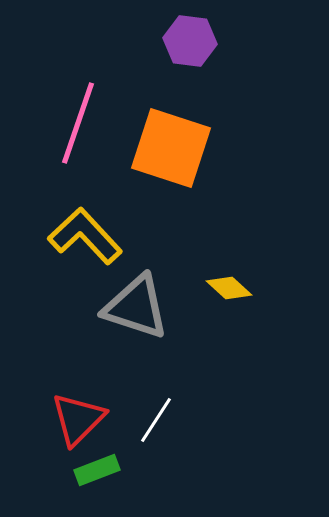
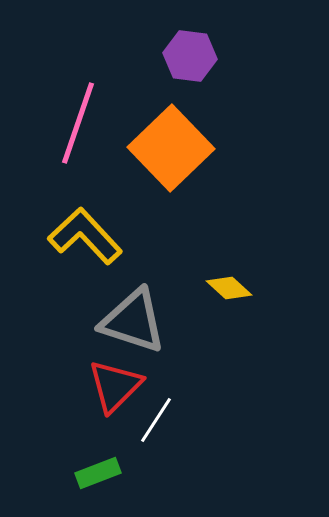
purple hexagon: moved 15 px down
orange square: rotated 28 degrees clockwise
gray triangle: moved 3 px left, 14 px down
red triangle: moved 37 px right, 33 px up
green rectangle: moved 1 px right, 3 px down
